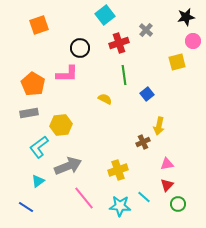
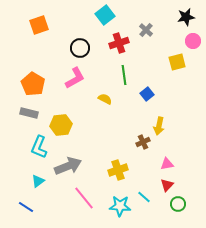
pink L-shape: moved 8 px right, 4 px down; rotated 30 degrees counterclockwise
gray rectangle: rotated 24 degrees clockwise
cyan L-shape: rotated 30 degrees counterclockwise
